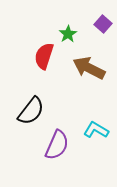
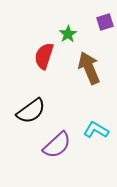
purple square: moved 2 px right, 2 px up; rotated 30 degrees clockwise
brown arrow: rotated 40 degrees clockwise
black semicircle: rotated 16 degrees clockwise
purple semicircle: rotated 24 degrees clockwise
